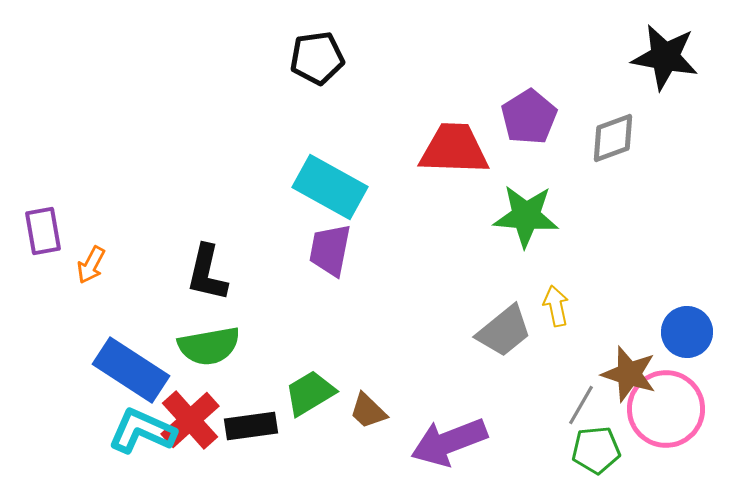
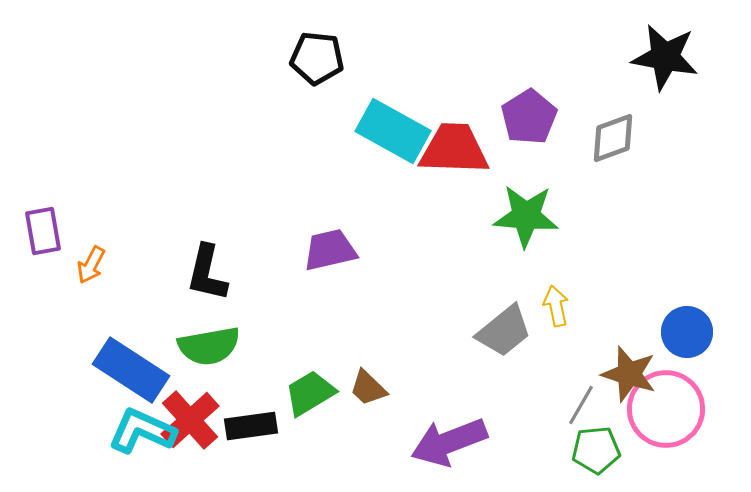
black pentagon: rotated 14 degrees clockwise
cyan rectangle: moved 63 px right, 56 px up
purple trapezoid: rotated 66 degrees clockwise
brown trapezoid: moved 23 px up
